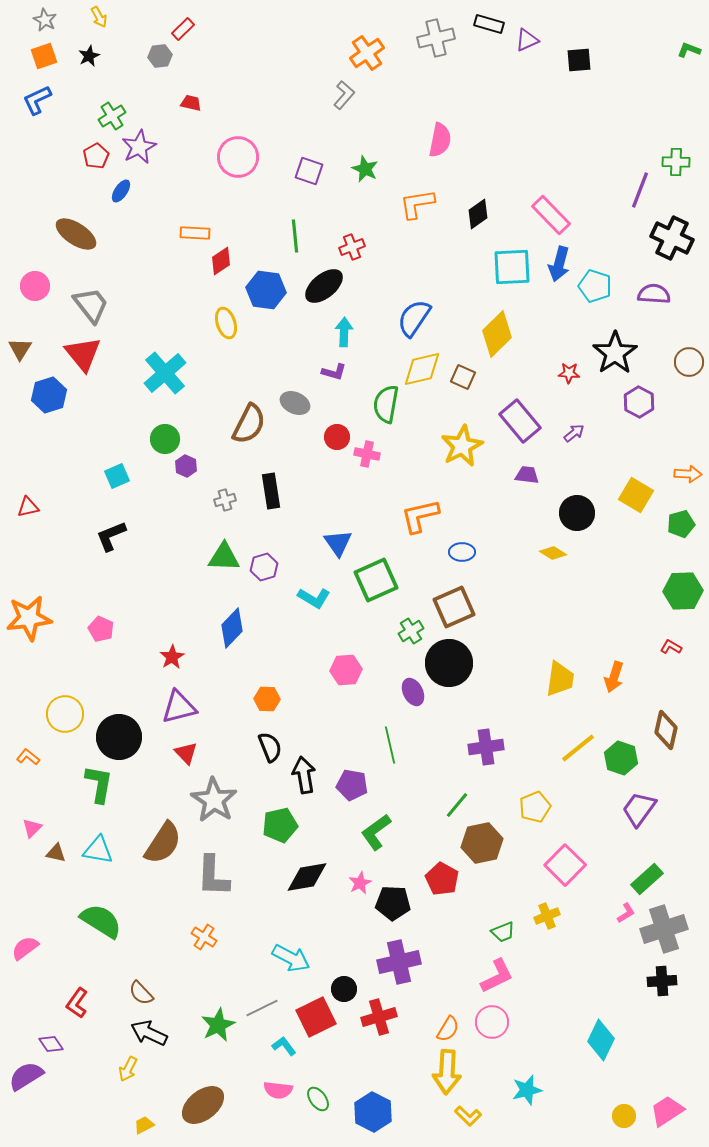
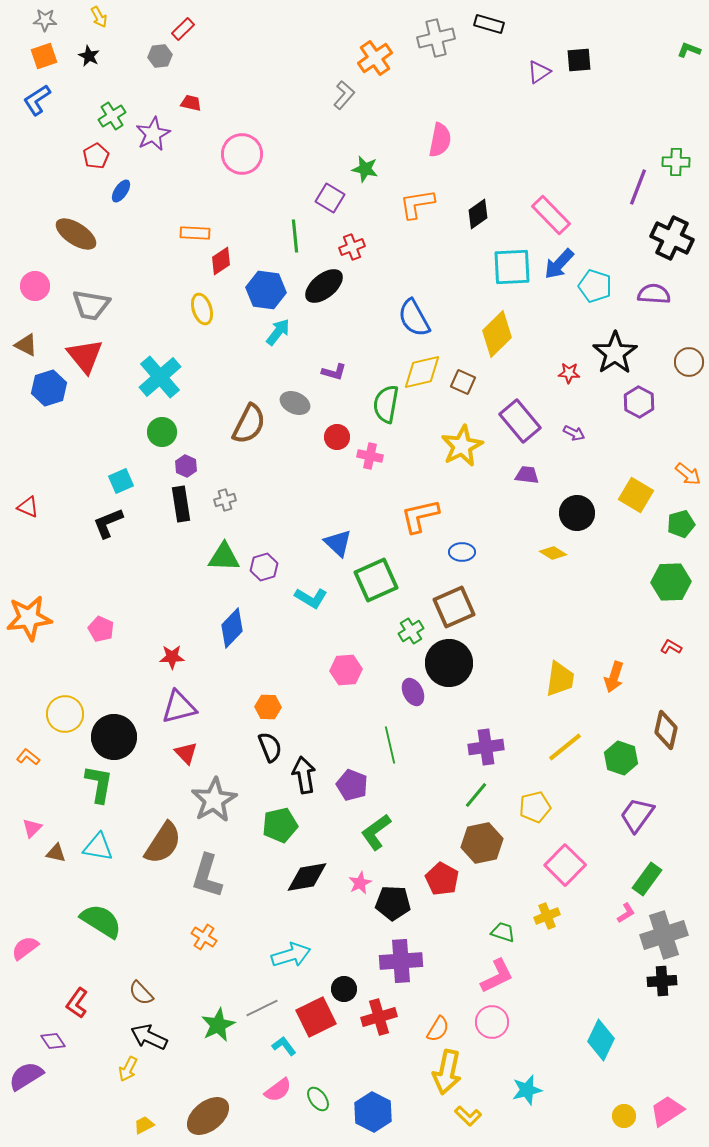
gray star at (45, 20): rotated 25 degrees counterclockwise
purple triangle at (527, 40): moved 12 px right, 32 px down; rotated 10 degrees counterclockwise
orange cross at (367, 53): moved 8 px right, 5 px down
black star at (89, 56): rotated 20 degrees counterclockwise
blue L-shape at (37, 100): rotated 8 degrees counterclockwise
purple star at (139, 147): moved 14 px right, 13 px up
pink circle at (238, 157): moved 4 px right, 3 px up
green star at (365, 169): rotated 12 degrees counterclockwise
purple square at (309, 171): moved 21 px right, 27 px down; rotated 12 degrees clockwise
purple line at (640, 190): moved 2 px left, 3 px up
blue arrow at (559, 264): rotated 28 degrees clockwise
gray trapezoid at (91, 305): rotated 138 degrees clockwise
blue semicircle at (414, 318): rotated 63 degrees counterclockwise
yellow ellipse at (226, 323): moved 24 px left, 14 px up
cyan arrow at (344, 332): moved 66 px left; rotated 36 degrees clockwise
brown triangle at (20, 349): moved 6 px right, 4 px up; rotated 35 degrees counterclockwise
red triangle at (83, 354): moved 2 px right, 2 px down
yellow diamond at (422, 369): moved 3 px down
cyan cross at (165, 373): moved 5 px left, 4 px down
brown square at (463, 377): moved 5 px down
blue hexagon at (49, 395): moved 7 px up
purple arrow at (574, 433): rotated 65 degrees clockwise
green circle at (165, 439): moved 3 px left, 7 px up
pink cross at (367, 454): moved 3 px right, 2 px down
orange arrow at (688, 474): rotated 36 degrees clockwise
cyan square at (117, 476): moved 4 px right, 5 px down
black rectangle at (271, 491): moved 90 px left, 13 px down
red triangle at (28, 507): rotated 35 degrees clockwise
black L-shape at (111, 536): moved 3 px left, 13 px up
blue triangle at (338, 543): rotated 12 degrees counterclockwise
green hexagon at (683, 591): moved 12 px left, 9 px up
cyan L-shape at (314, 598): moved 3 px left
red star at (172, 657): rotated 30 degrees clockwise
orange hexagon at (267, 699): moved 1 px right, 8 px down
black circle at (119, 737): moved 5 px left
yellow line at (578, 748): moved 13 px left, 1 px up
purple pentagon at (352, 785): rotated 12 degrees clockwise
gray star at (214, 800): rotated 9 degrees clockwise
green line at (457, 805): moved 19 px right, 10 px up
yellow pentagon at (535, 807): rotated 8 degrees clockwise
purple trapezoid at (639, 809): moved 2 px left, 6 px down
cyan triangle at (98, 850): moved 3 px up
gray L-shape at (213, 876): moved 6 px left; rotated 15 degrees clockwise
green rectangle at (647, 879): rotated 12 degrees counterclockwise
gray cross at (664, 929): moved 6 px down
green trapezoid at (503, 932): rotated 140 degrees counterclockwise
cyan arrow at (291, 958): moved 3 px up; rotated 45 degrees counterclockwise
purple cross at (399, 962): moved 2 px right, 1 px up; rotated 9 degrees clockwise
orange semicircle at (448, 1029): moved 10 px left
black arrow at (149, 1033): moved 4 px down
purple diamond at (51, 1044): moved 2 px right, 3 px up
yellow arrow at (447, 1072): rotated 9 degrees clockwise
pink semicircle at (278, 1090): rotated 44 degrees counterclockwise
brown ellipse at (203, 1105): moved 5 px right, 11 px down
